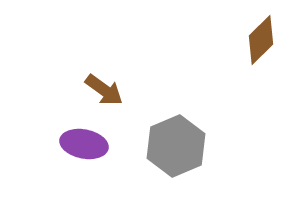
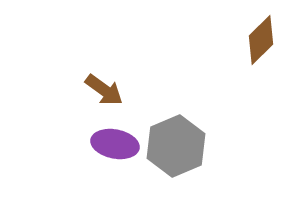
purple ellipse: moved 31 px right
